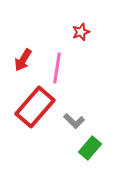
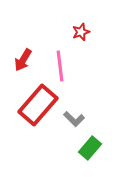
pink line: moved 3 px right, 2 px up; rotated 16 degrees counterclockwise
red rectangle: moved 3 px right, 2 px up
gray L-shape: moved 2 px up
